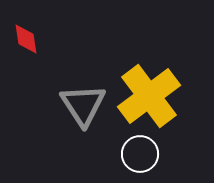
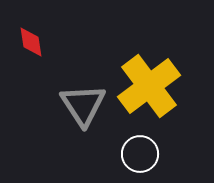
red diamond: moved 5 px right, 3 px down
yellow cross: moved 10 px up
